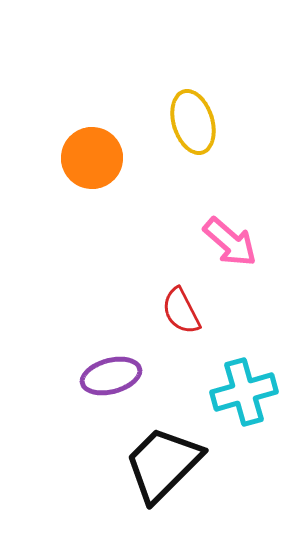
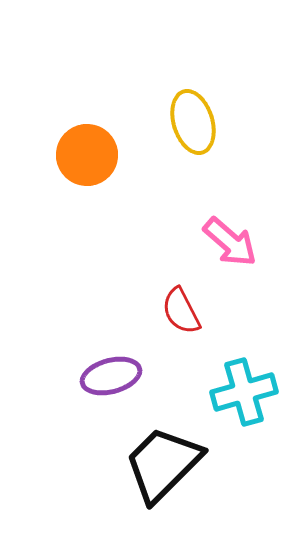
orange circle: moved 5 px left, 3 px up
